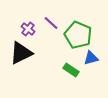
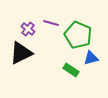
purple line: rotated 28 degrees counterclockwise
